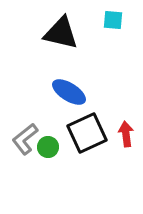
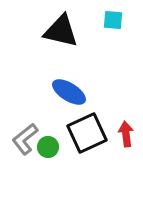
black triangle: moved 2 px up
